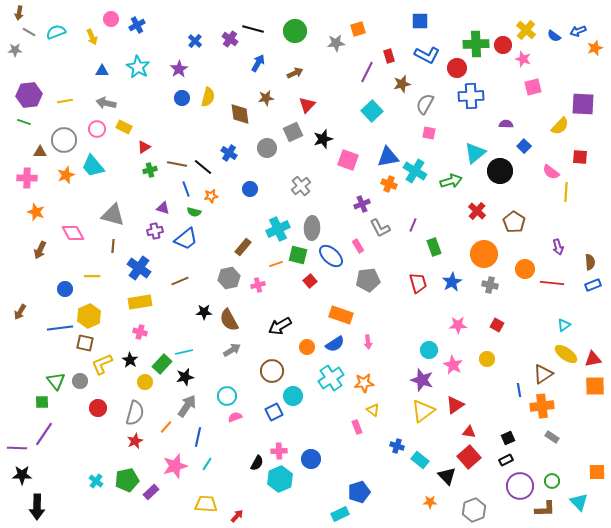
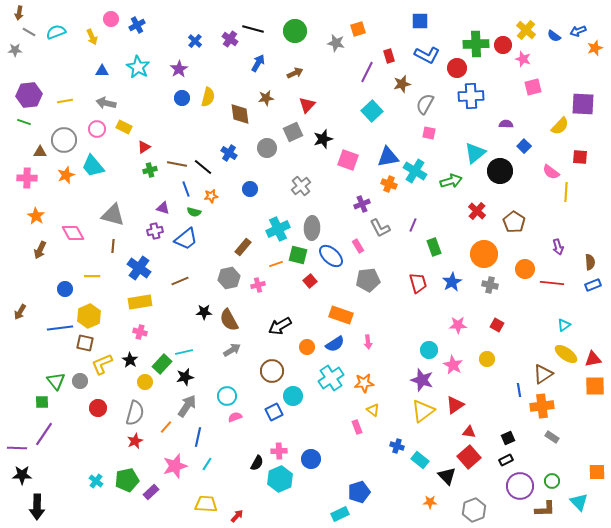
gray star at (336, 43): rotated 18 degrees clockwise
orange star at (36, 212): moved 4 px down; rotated 12 degrees clockwise
